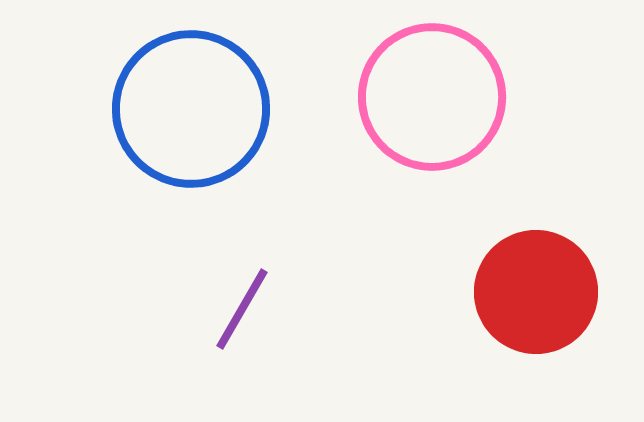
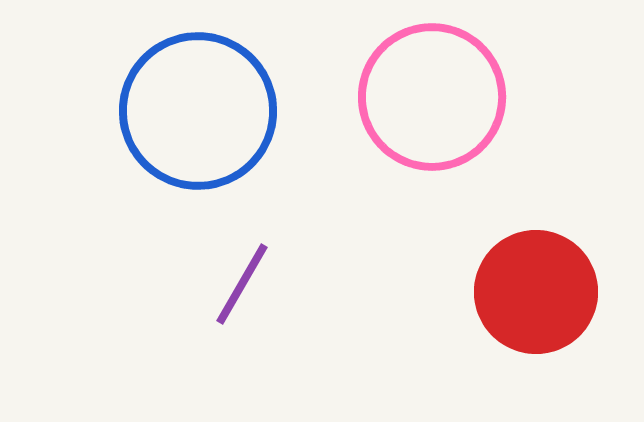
blue circle: moved 7 px right, 2 px down
purple line: moved 25 px up
